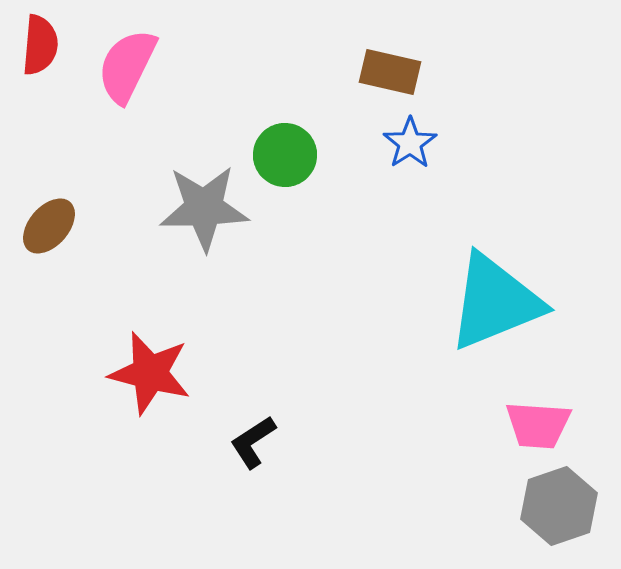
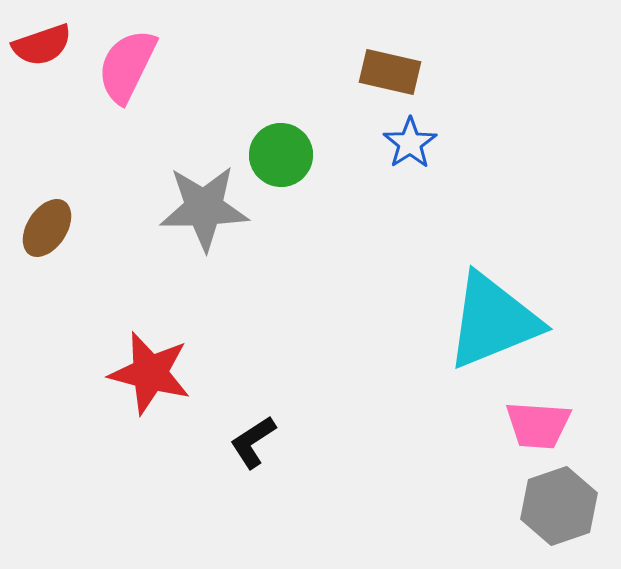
red semicircle: moved 2 px right; rotated 66 degrees clockwise
green circle: moved 4 px left
brown ellipse: moved 2 px left, 2 px down; rotated 8 degrees counterclockwise
cyan triangle: moved 2 px left, 19 px down
